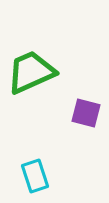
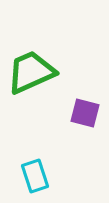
purple square: moved 1 px left
